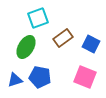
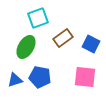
pink square: rotated 15 degrees counterclockwise
